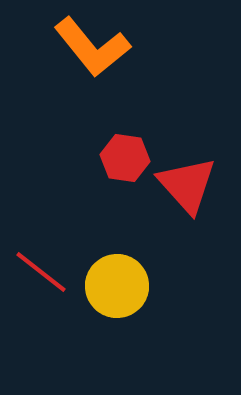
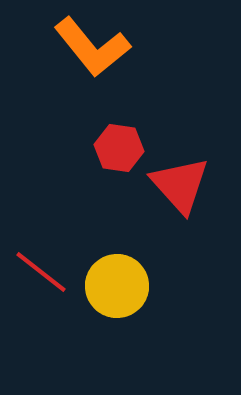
red hexagon: moved 6 px left, 10 px up
red triangle: moved 7 px left
